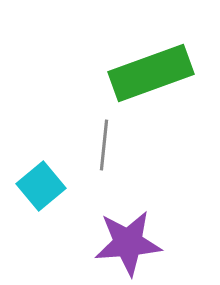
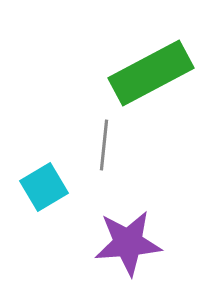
green rectangle: rotated 8 degrees counterclockwise
cyan square: moved 3 px right, 1 px down; rotated 9 degrees clockwise
